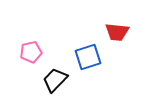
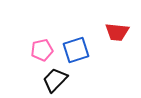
pink pentagon: moved 11 px right, 2 px up
blue square: moved 12 px left, 7 px up
